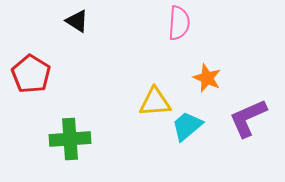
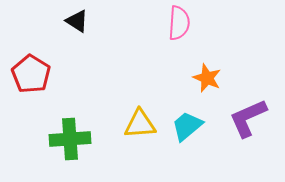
yellow triangle: moved 15 px left, 22 px down
